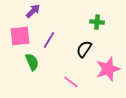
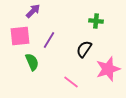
green cross: moved 1 px left, 1 px up
